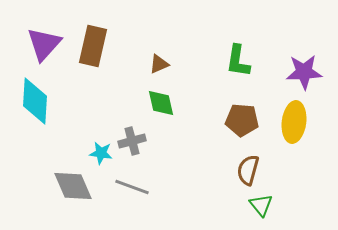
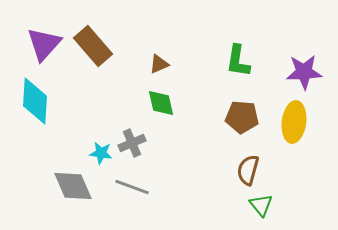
brown rectangle: rotated 54 degrees counterclockwise
brown pentagon: moved 3 px up
gray cross: moved 2 px down; rotated 8 degrees counterclockwise
